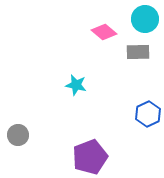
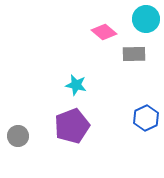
cyan circle: moved 1 px right
gray rectangle: moved 4 px left, 2 px down
blue hexagon: moved 2 px left, 4 px down
gray circle: moved 1 px down
purple pentagon: moved 18 px left, 31 px up
